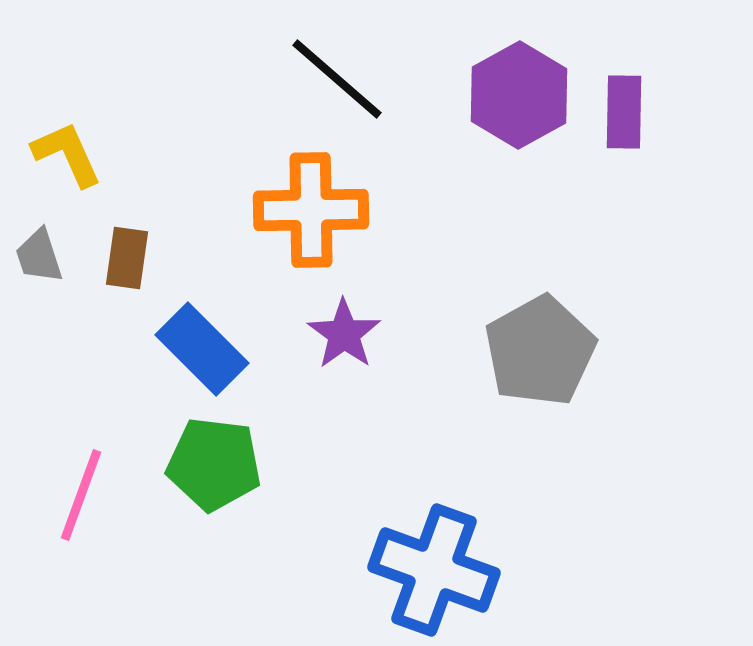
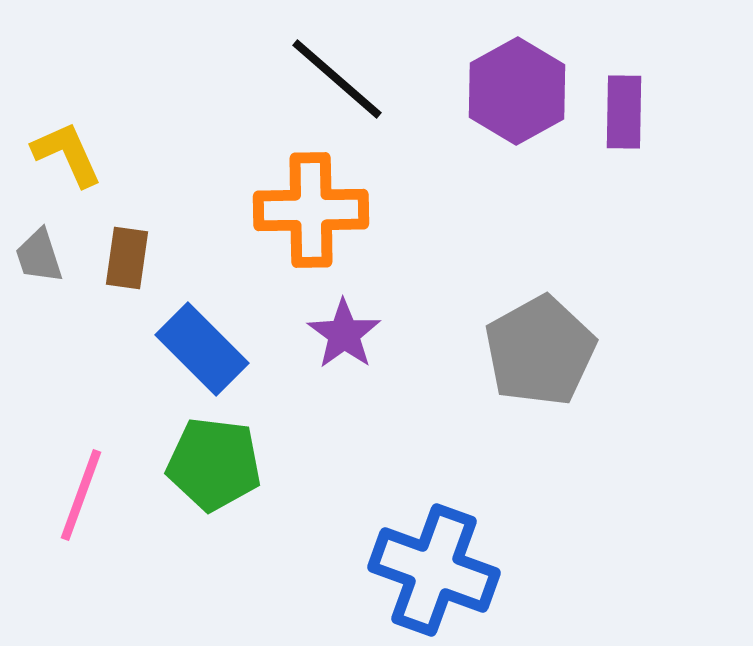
purple hexagon: moved 2 px left, 4 px up
